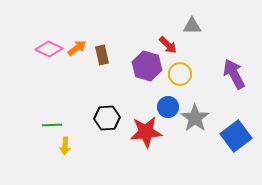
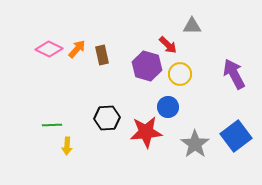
orange arrow: moved 1 px down; rotated 12 degrees counterclockwise
gray star: moved 26 px down
yellow arrow: moved 2 px right
